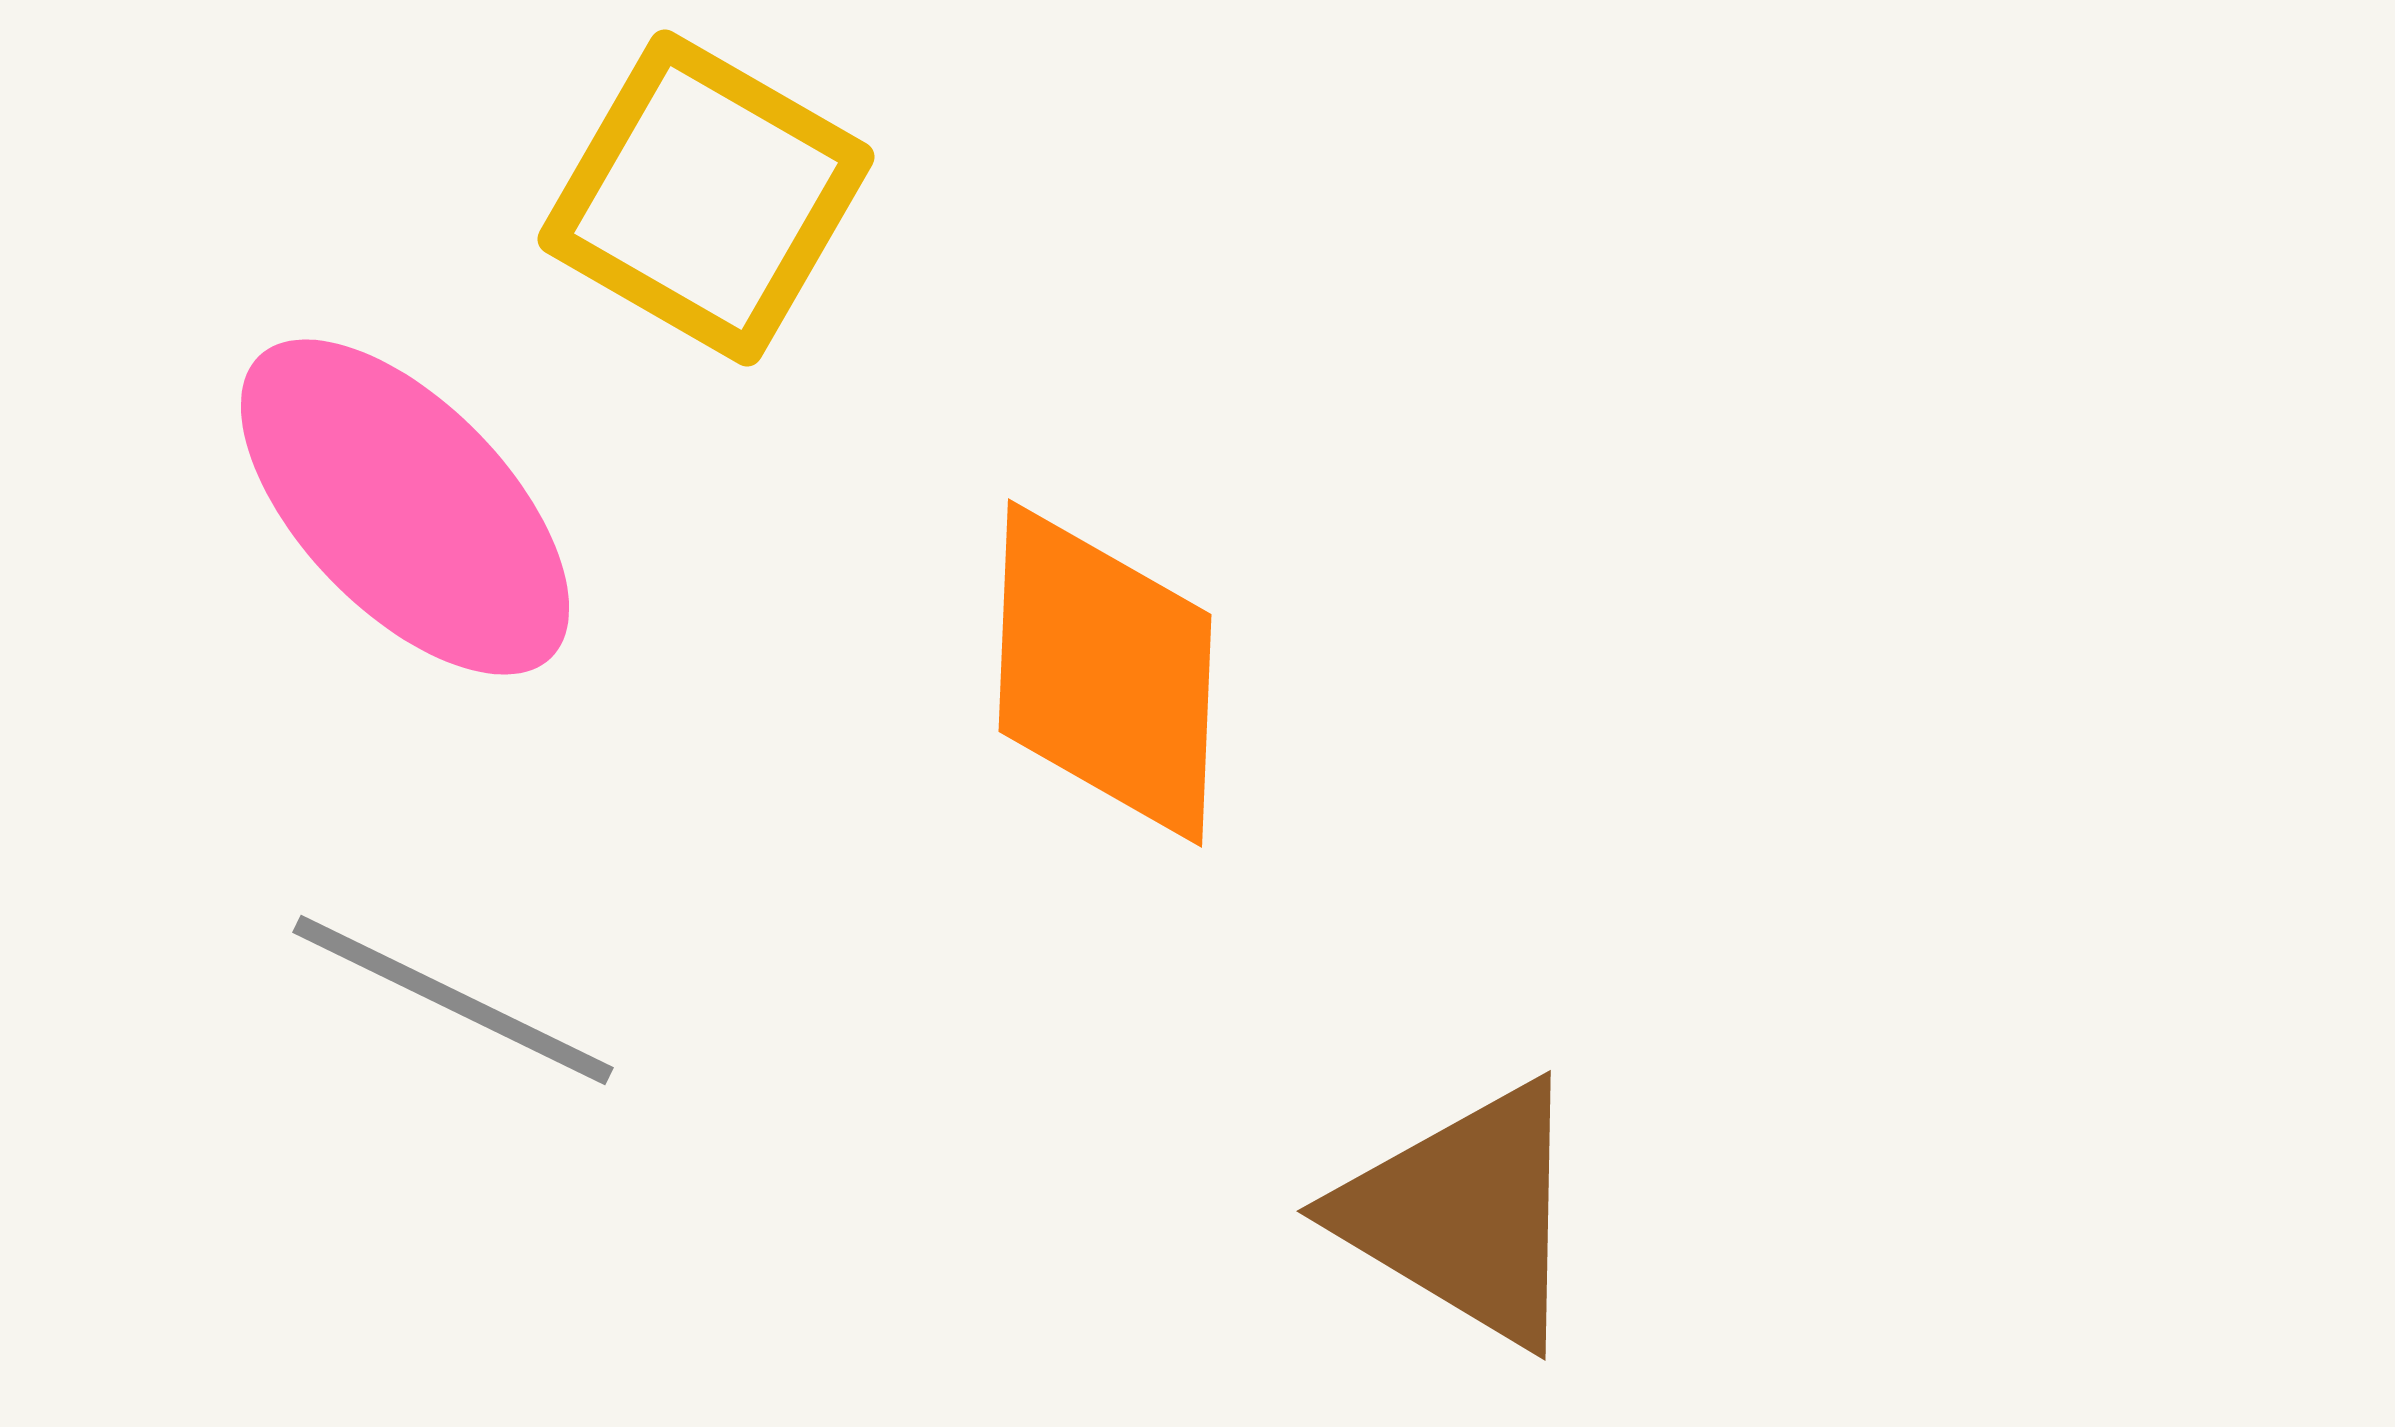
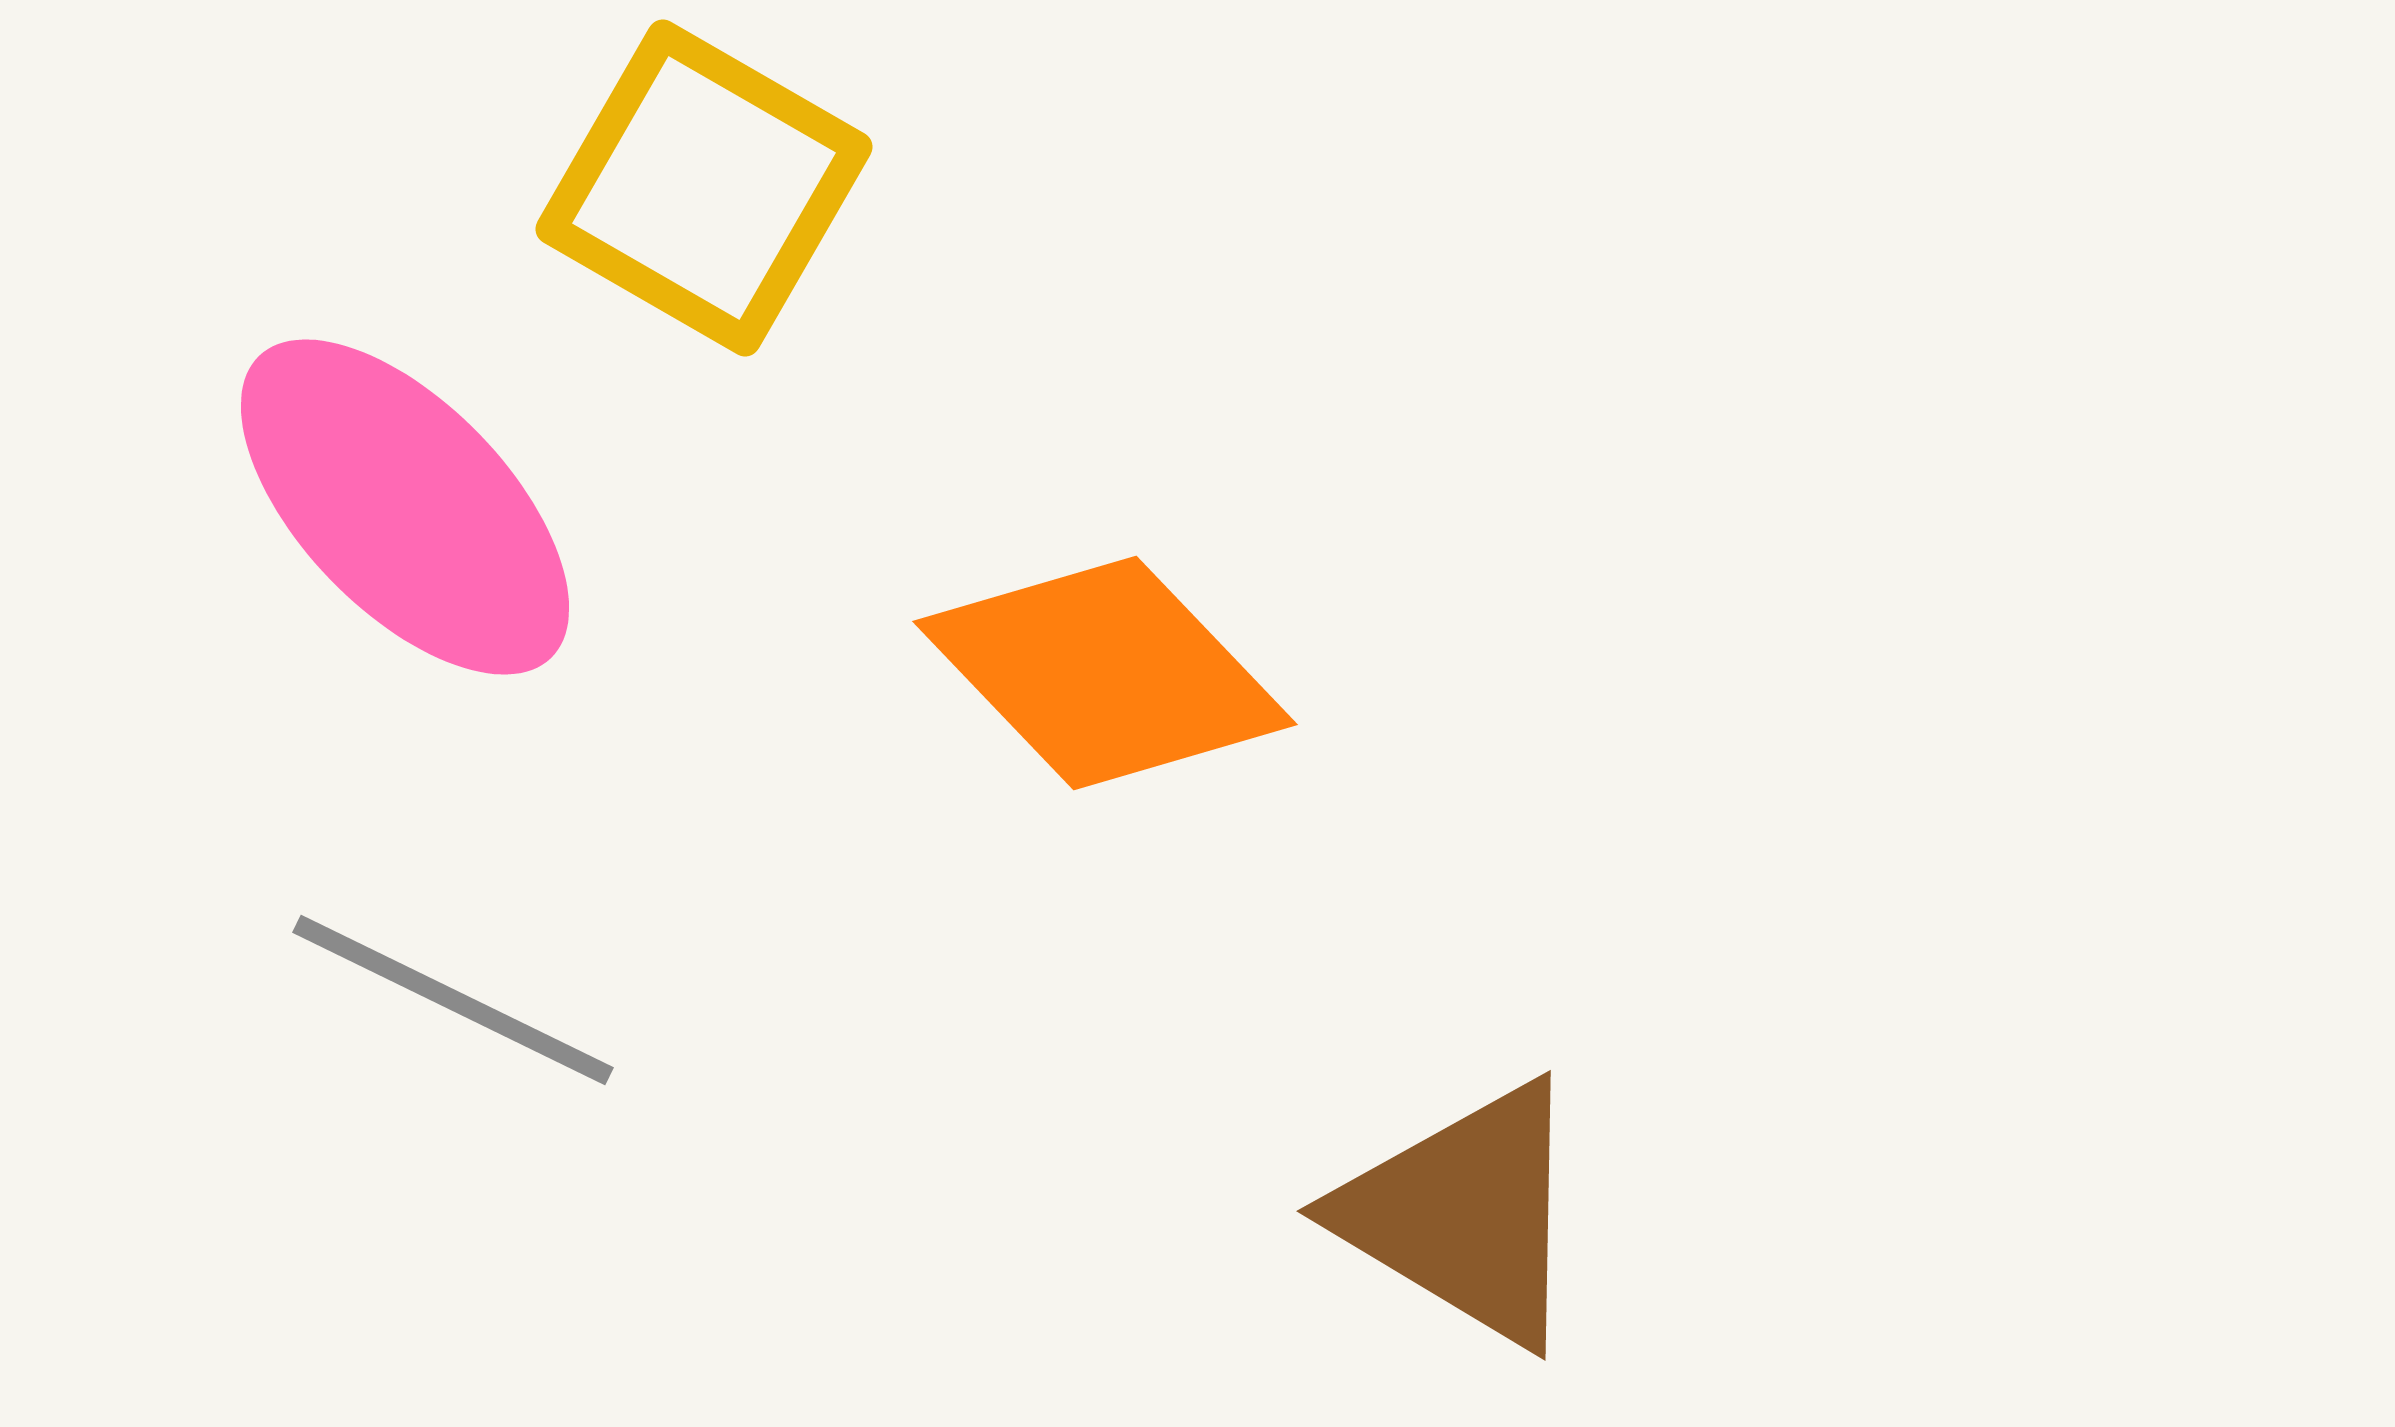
yellow square: moved 2 px left, 10 px up
orange diamond: rotated 46 degrees counterclockwise
